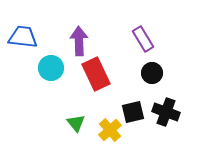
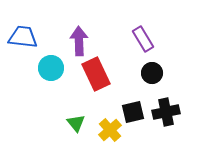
black cross: rotated 32 degrees counterclockwise
